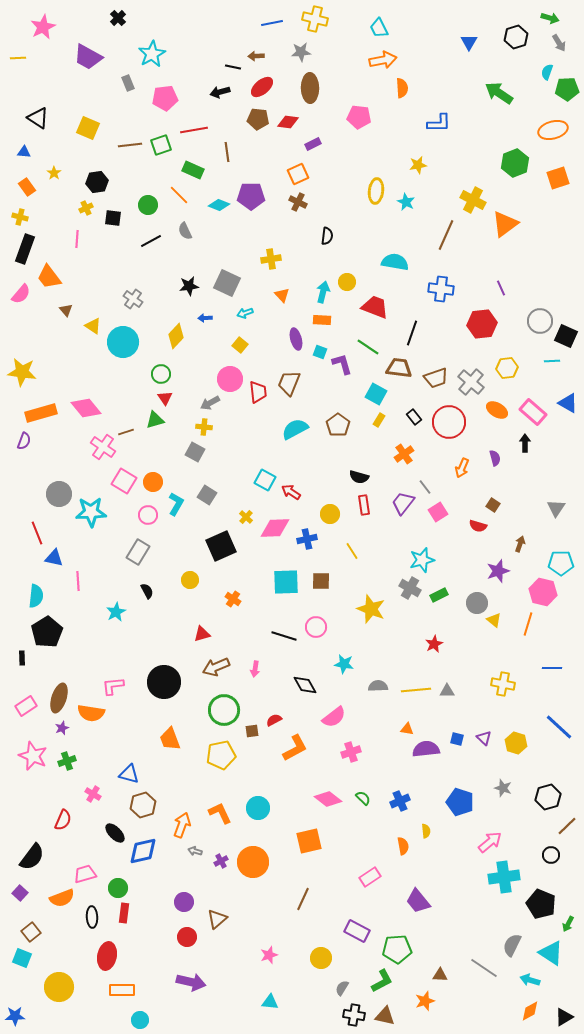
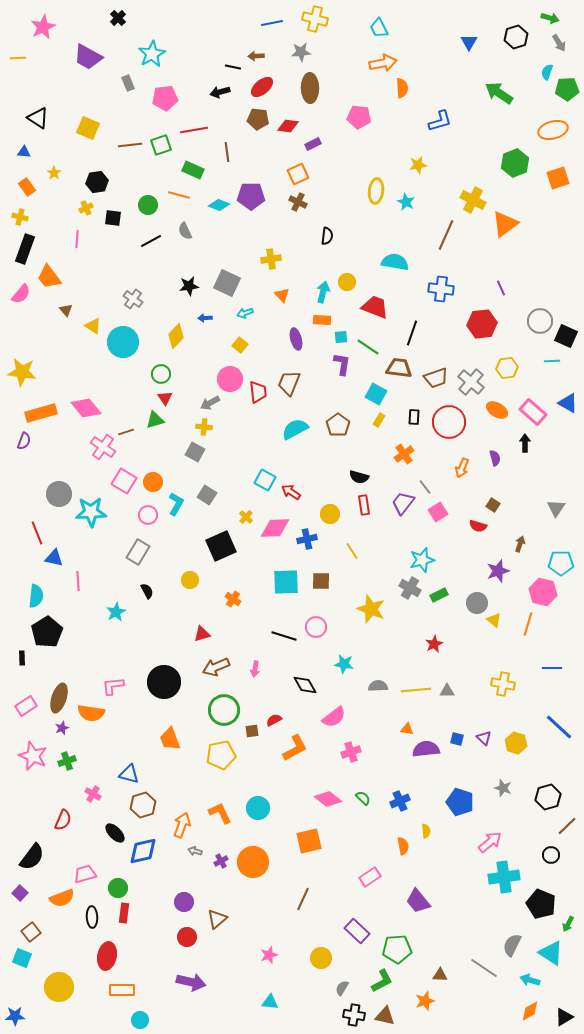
orange arrow at (383, 60): moved 3 px down
red diamond at (288, 122): moved 4 px down
blue L-shape at (439, 123): moved 1 px right, 2 px up; rotated 15 degrees counterclockwise
orange line at (179, 195): rotated 30 degrees counterclockwise
cyan square at (320, 352): moved 21 px right, 15 px up; rotated 24 degrees counterclockwise
purple L-shape at (342, 364): rotated 25 degrees clockwise
black rectangle at (414, 417): rotated 42 degrees clockwise
purple rectangle at (357, 931): rotated 15 degrees clockwise
